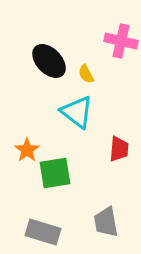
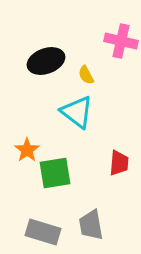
black ellipse: moved 3 px left; rotated 66 degrees counterclockwise
yellow semicircle: moved 1 px down
red trapezoid: moved 14 px down
gray trapezoid: moved 15 px left, 3 px down
